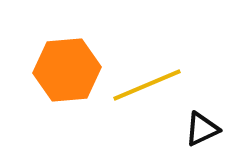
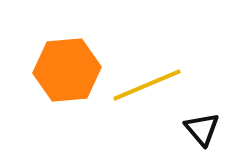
black triangle: rotated 45 degrees counterclockwise
